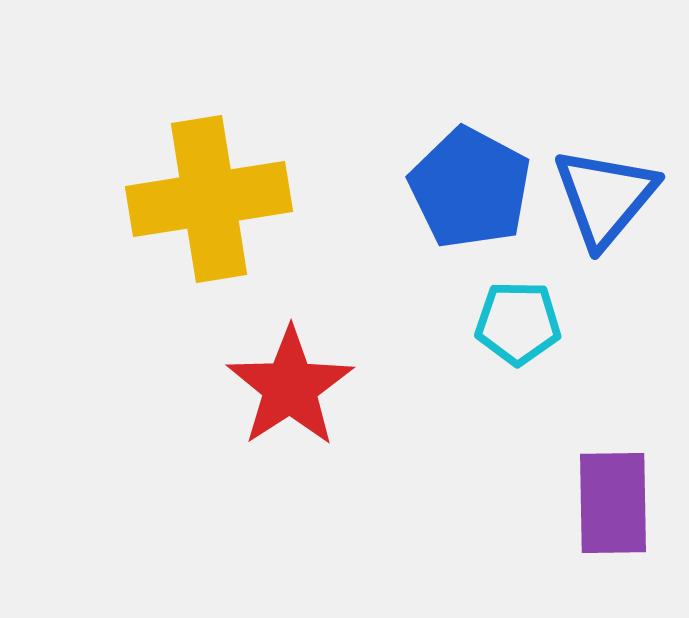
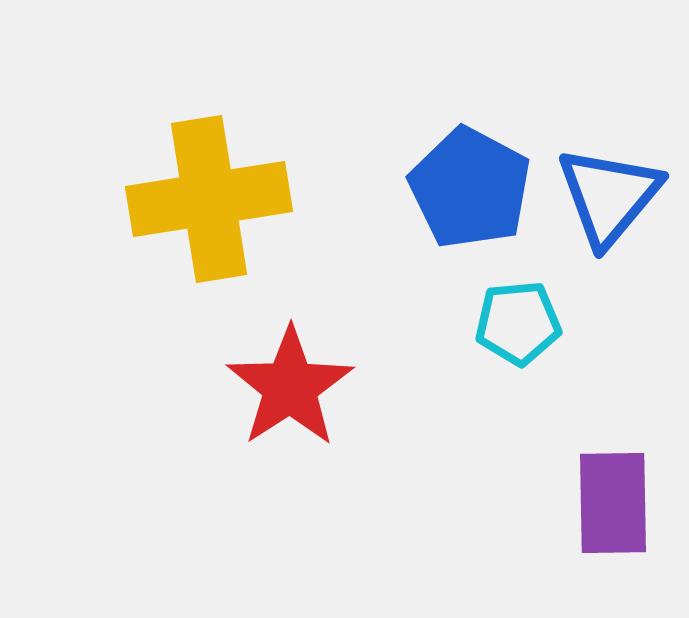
blue triangle: moved 4 px right, 1 px up
cyan pentagon: rotated 6 degrees counterclockwise
